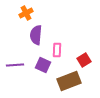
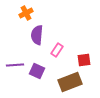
purple semicircle: moved 1 px right
pink rectangle: rotated 32 degrees clockwise
red square: rotated 24 degrees clockwise
purple square: moved 6 px left, 6 px down
brown rectangle: moved 1 px right, 1 px down
